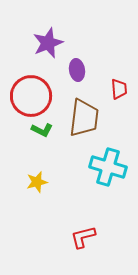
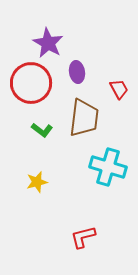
purple star: rotated 20 degrees counterclockwise
purple ellipse: moved 2 px down
red trapezoid: rotated 25 degrees counterclockwise
red circle: moved 13 px up
green L-shape: rotated 10 degrees clockwise
